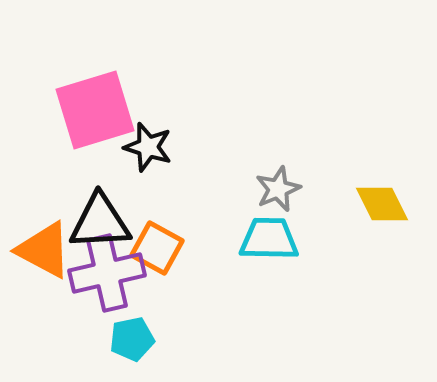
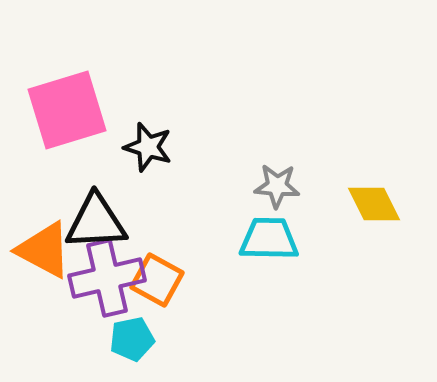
pink square: moved 28 px left
gray star: moved 1 px left, 3 px up; rotated 27 degrees clockwise
yellow diamond: moved 8 px left
black triangle: moved 4 px left
orange square: moved 32 px down
purple cross: moved 5 px down
